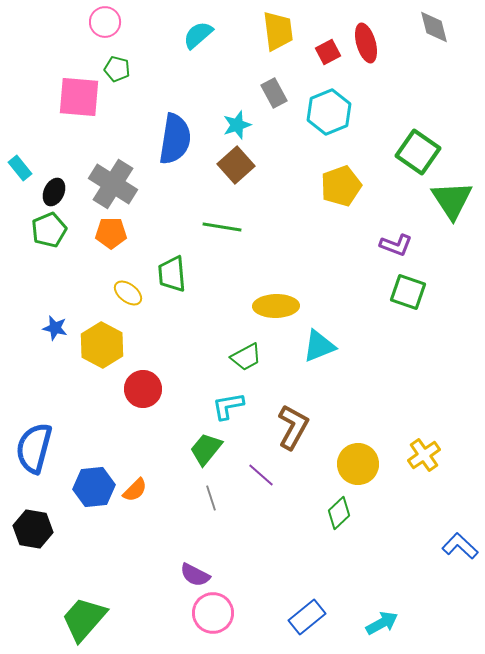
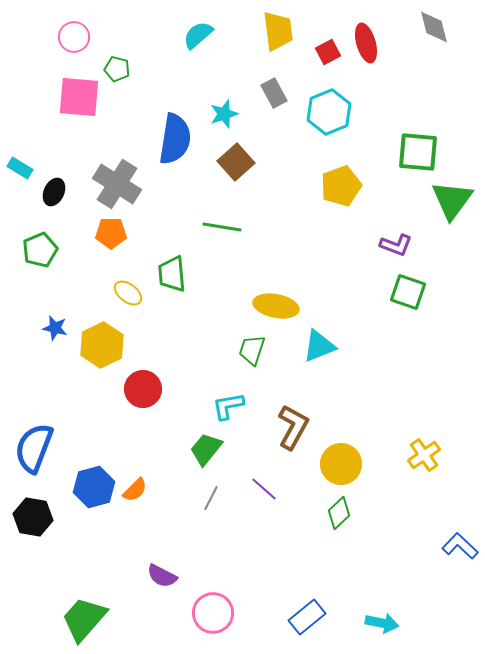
pink circle at (105, 22): moved 31 px left, 15 px down
cyan star at (237, 125): moved 13 px left, 11 px up
green square at (418, 152): rotated 30 degrees counterclockwise
brown square at (236, 165): moved 3 px up
cyan rectangle at (20, 168): rotated 20 degrees counterclockwise
gray cross at (113, 184): moved 4 px right
green triangle at (452, 200): rotated 9 degrees clockwise
green pentagon at (49, 230): moved 9 px left, 20 px down
yellow ellipse at (276, 306): rotated 12 degrees clockwise
yellow hexagon at (102, 345): rotated 6 degrees clockwise
green trapezoid at (246, 357): moved 6 px right, 7 px up; rotated 136 degrees clockwise
blue semicircle at (34, 448): rotated 6 degrees clockwise
yellow circle at (358, 464): moved 17 px left
purple line at (261, 475): moved 3 px right, 14 px down
blue hexagon at (94, 487): rotated 9 degrees counterclockwise
gray line at (211, 498): rotated 45 degrees clockwise
black hexagon at (33, 529): moved 12 px up
purple semicircle at (195, 575): moved 33 px left, 1 px down
cyan arrow at (382, 623): rotated 40 degrees clockwise
